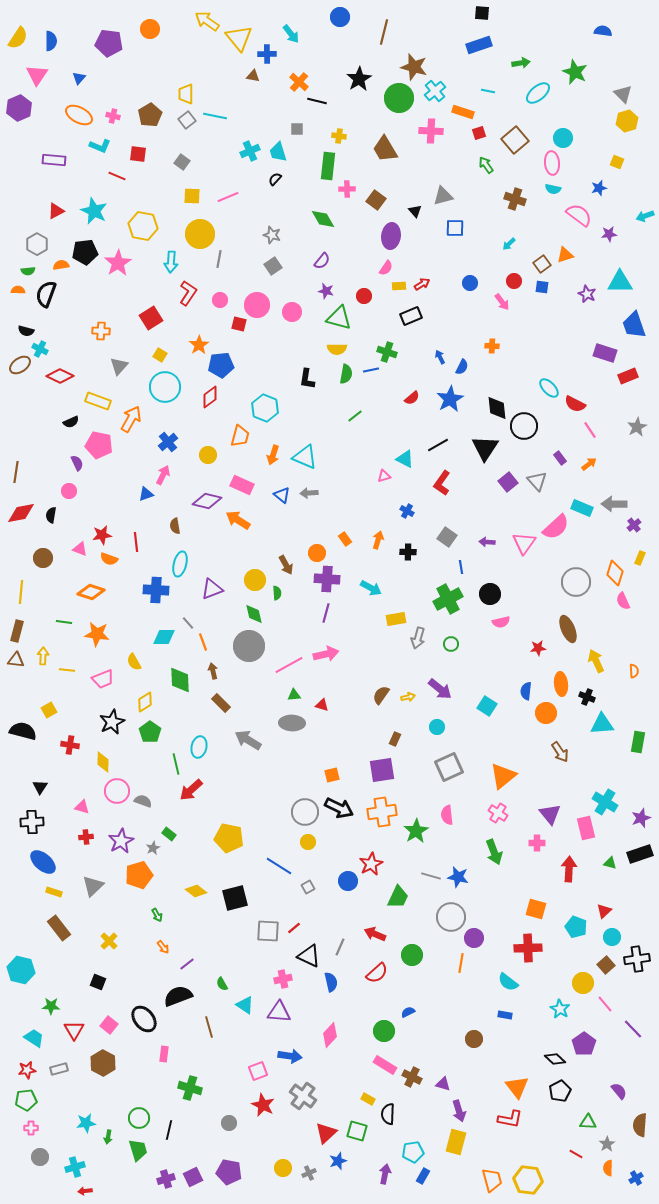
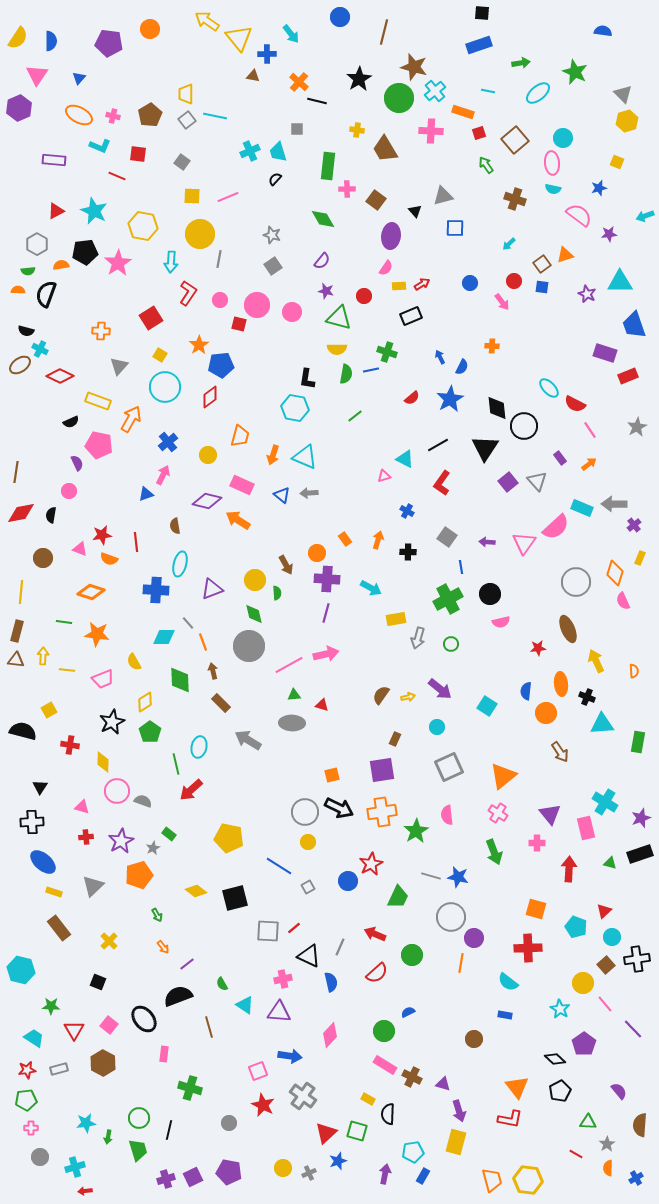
yellow cross at (339, 136): moved 18 px right, 6 px up
cyan hexagon at (265, 408): moved 30 px right; rotated 12 degrees counterclockwise
